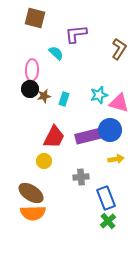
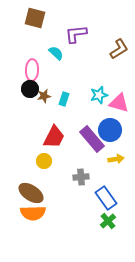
brown L-shape: rotated 25 degrees clockwise
purple rectangle: moved 3 px right, 3 px down; rotated 64 degrees clockwise
blue rectangle: rotated 15 degrees counterclockwise
